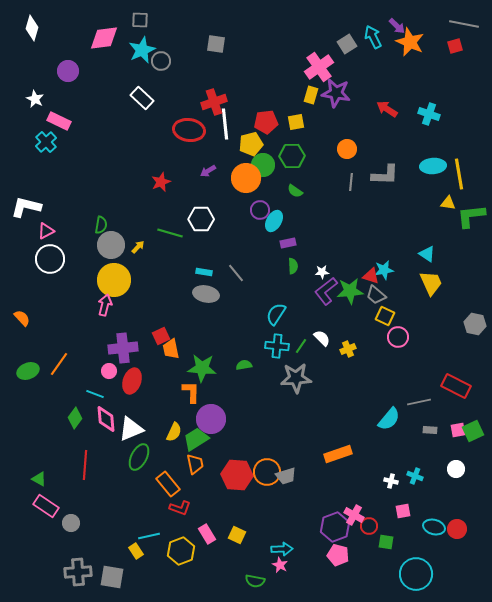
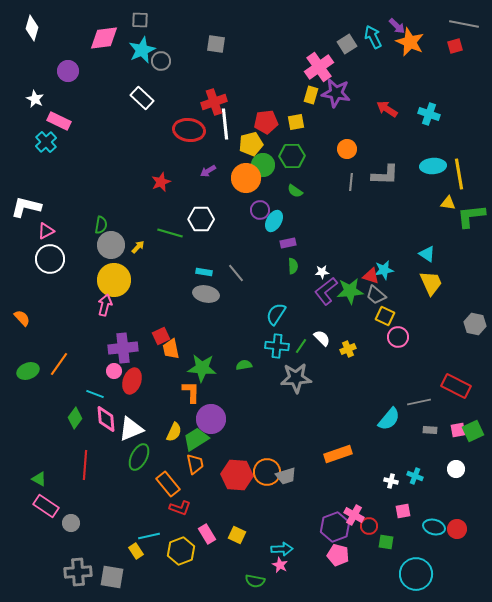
pink circle at (109, 371): moved 5 px right
